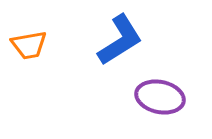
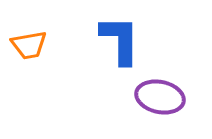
blue L-shape: rotated 58 degrees counterclockwise
